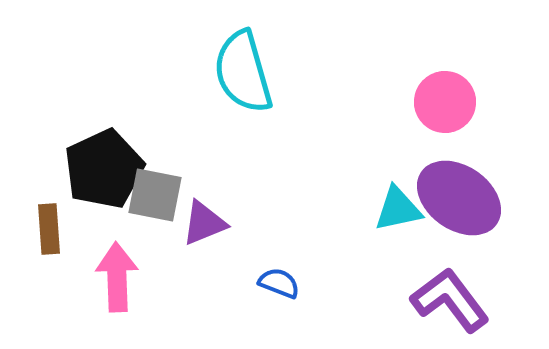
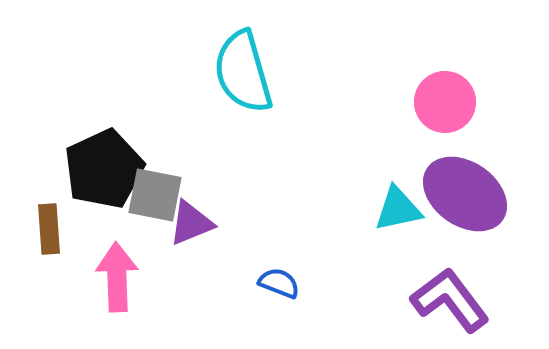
purple ellipse: moved 6 px right, 4 px up
purple triangle: moved 13 px left
